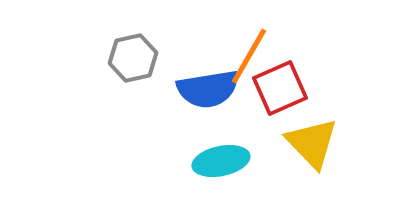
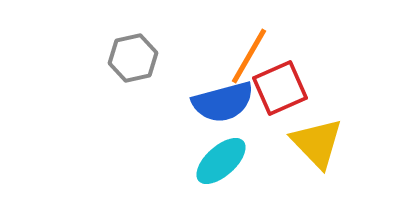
blue semicircle: moved 15 px right, 13 px down; rotated 6 degrees counterclockwise
yellow triangle: moved 5 px right
cyan ellipse: rotated 30 degrees counterclockwise
